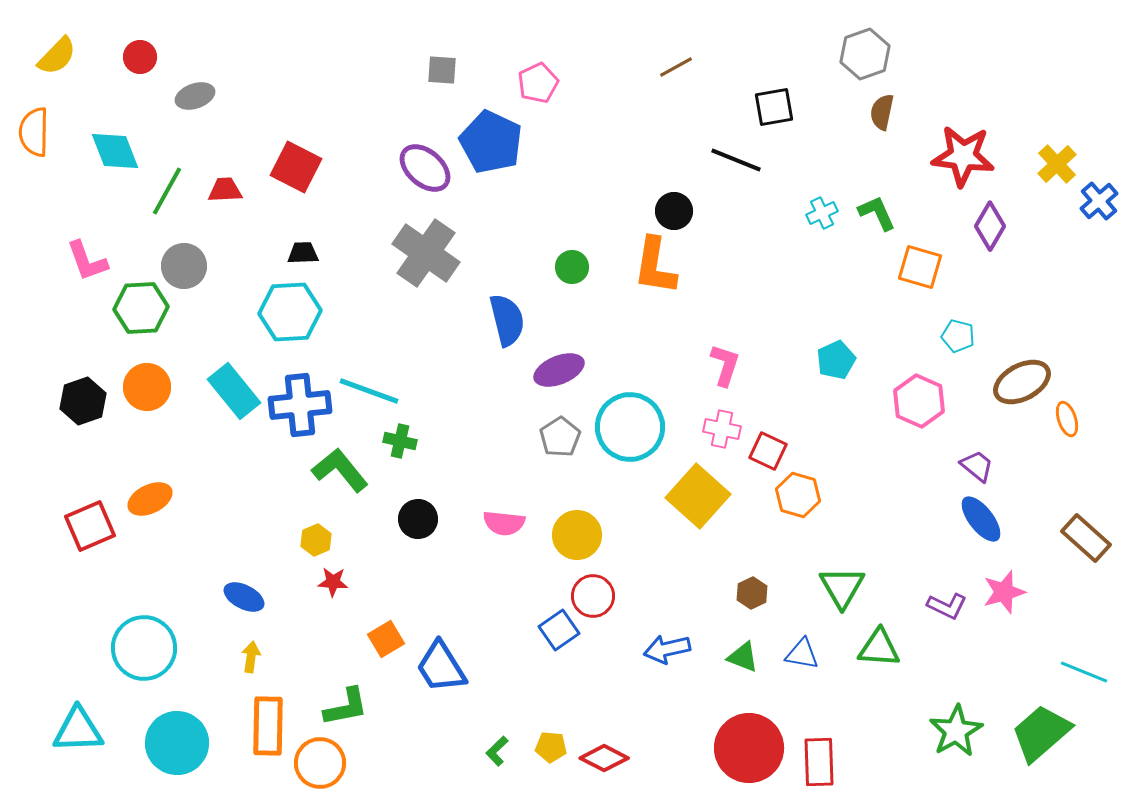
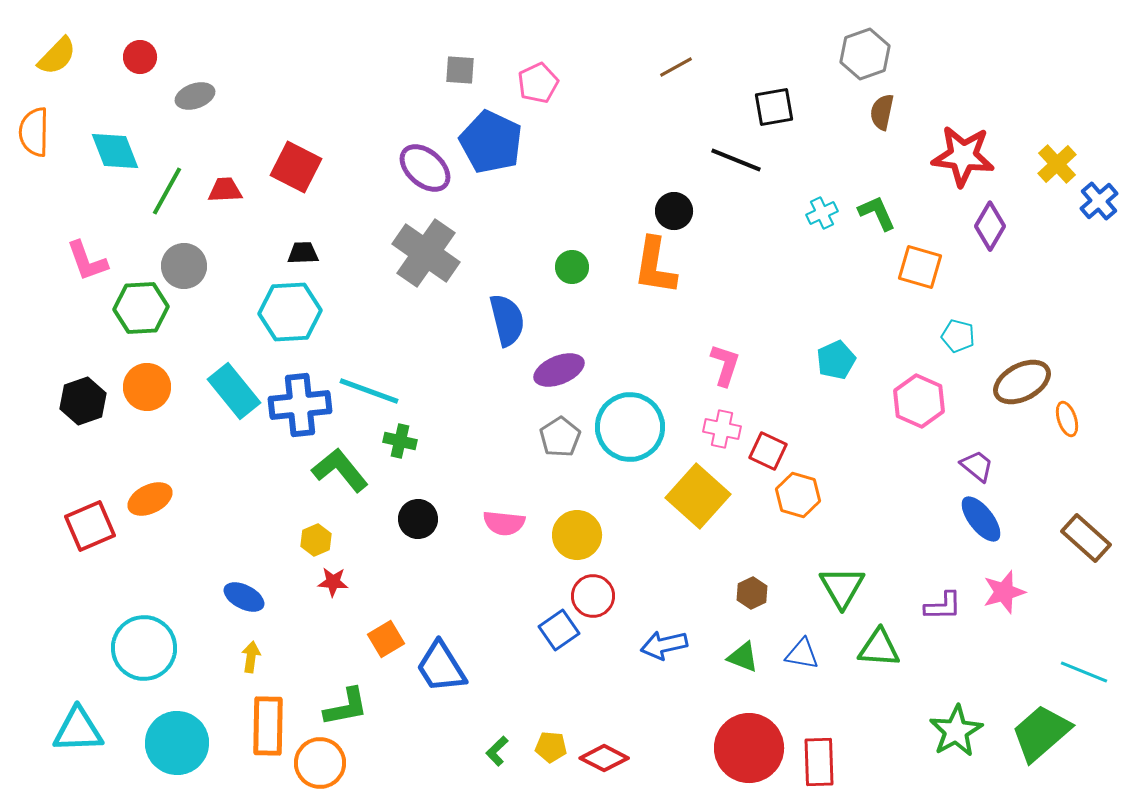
gray square at (442, 70): moved 18 px right
purple L-shape at (947, 606): moved 4 px left; rotated 27 degrees counterclockwise
blue arrow at (667, 649): moved 3 px left, 4 px up
